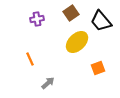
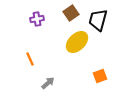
black trapezoid: moved 3 px left, 1 px up; rotated 55 degrees clockwise
orange square: moved 2 px right, 8 px down
